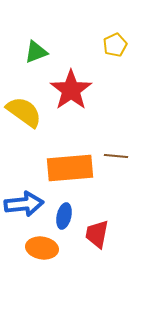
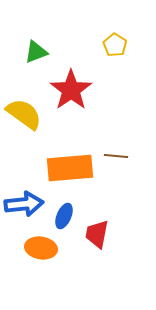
yellow pentagon: rotated 15 degrees counterclockwise
yellow semicircle: moved 2 px down
blue ellipse: rotated 10 degrees clockwise
orange ellipse: moved 1 px left
